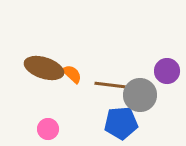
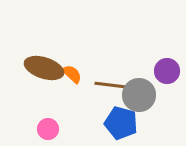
gray circle: moved 1 px left
blue pentagon: rotated 20 degrees clockwise
